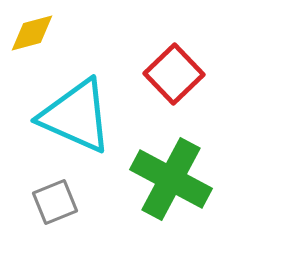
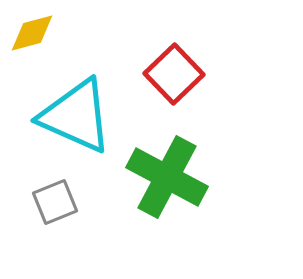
green cross: moved 4 px left, 2 px up
